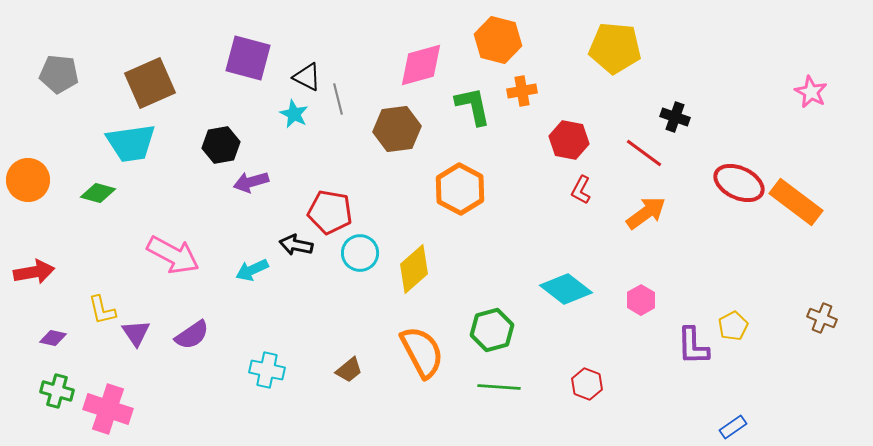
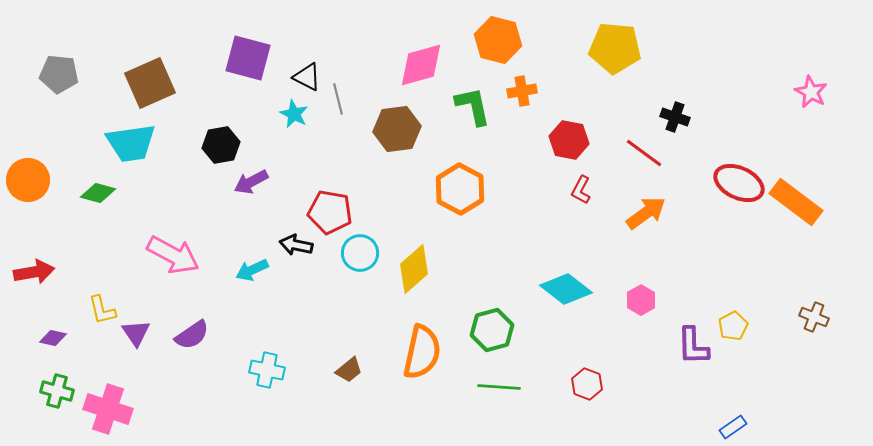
purple arrow at (251, 182): rotated 12 degrees counterclockwise
brown cross at (822, 318): moved 8 px left, 1 px up
orange semicircle at (422, 352): rotated 40 degrees clockwise
